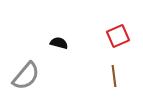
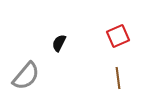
black semicircle: rotated 78 degrees counterclockwise
brown line: moved 4 px right, 2 px down
